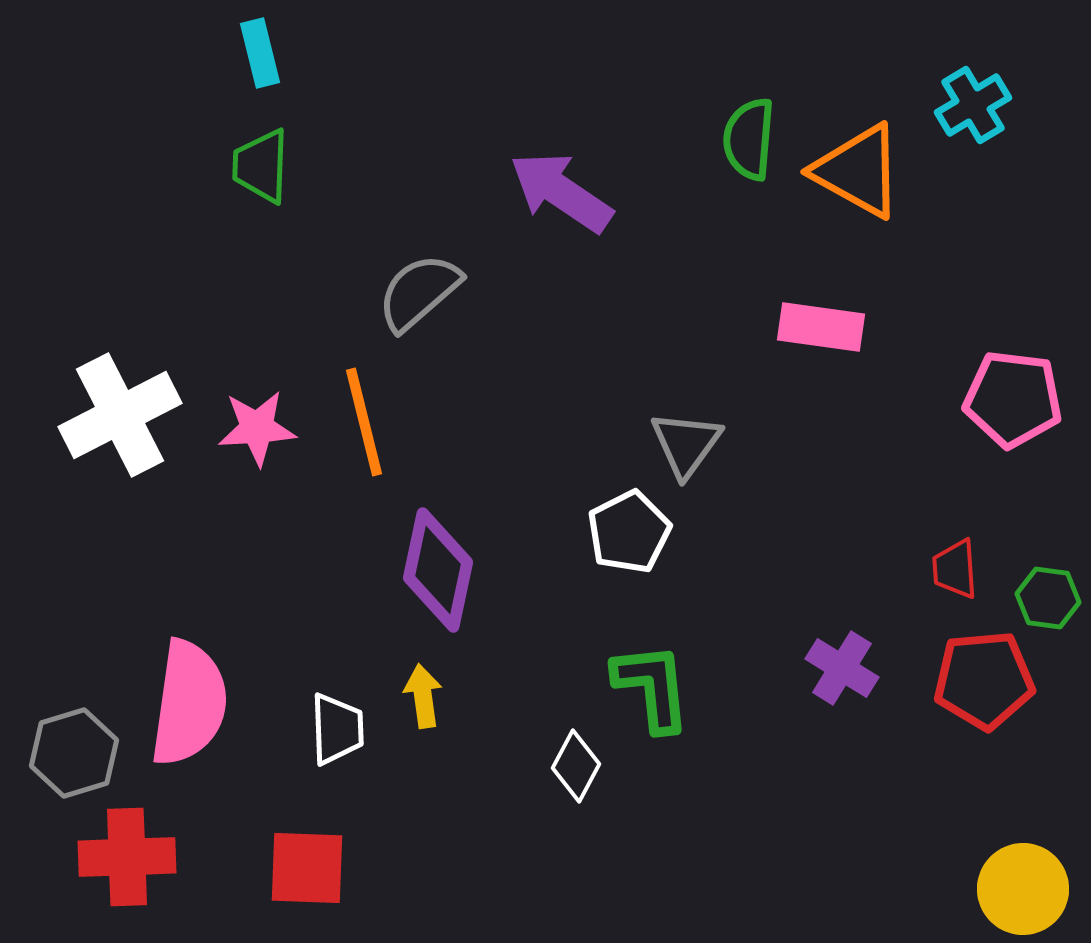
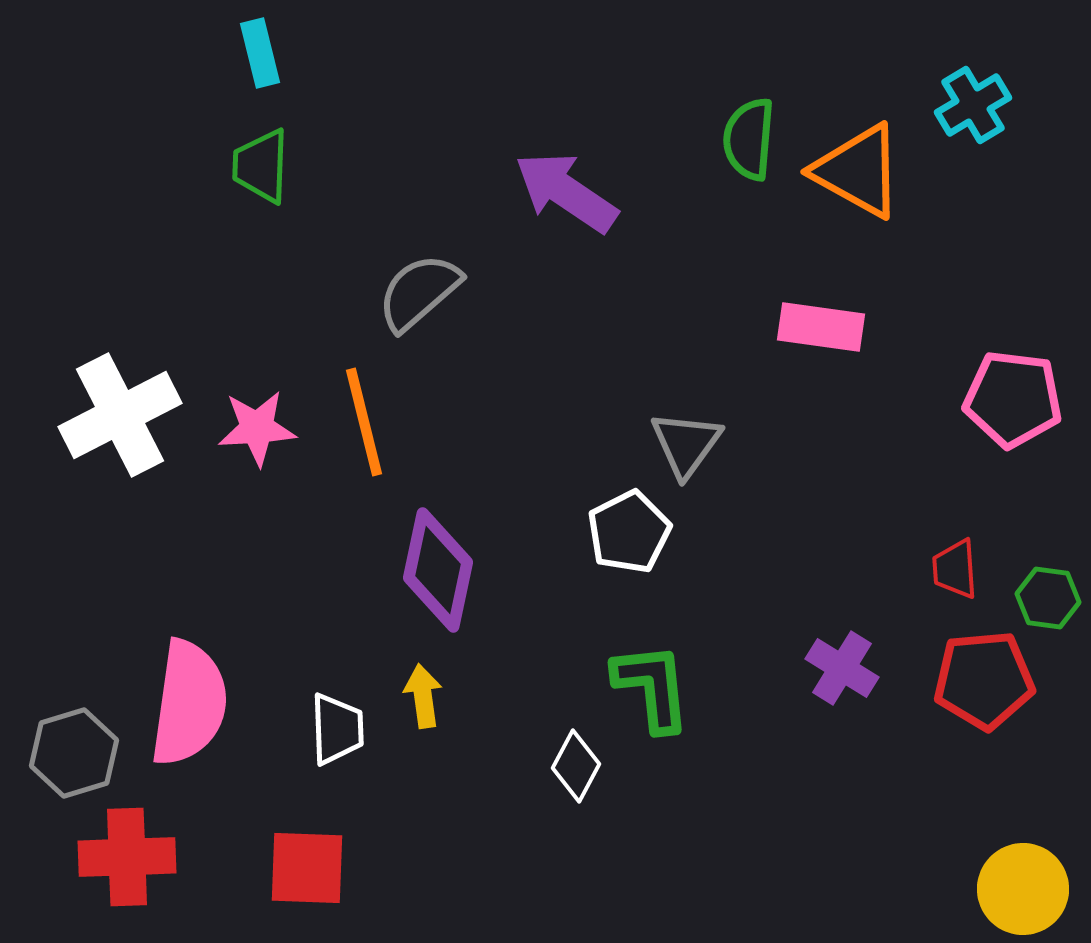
purple arrow: moved 5 px right
